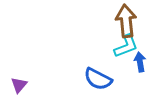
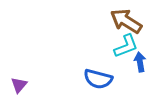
brown arrow: rotated 52 degrees counterclockwise
blue semicircle: rotated 12 degrees counterclockwise
